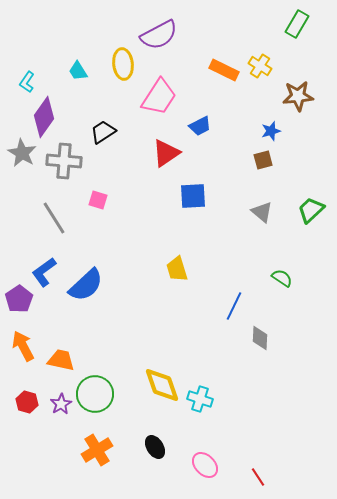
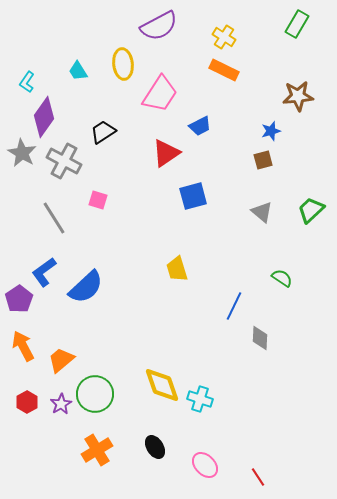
purple semicircle: moved 9 px up
yellow cross: moved 36 px left, 29 px up
pink trapezoid: moved 1 px right, 3 px up
gray cross: rotated 24 degrees clockwise
blue square: rotated 12 degrees counterclockwise
blue semicircle: moved 2 px down
orange trapezoid: rotated 52 degrees counterclockwise
red hexagon: rotated 15 degrees clockwise
